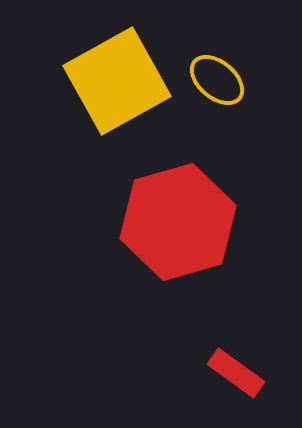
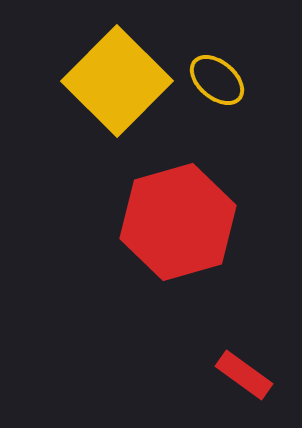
yellow square: rotated 16 degrees counterclockwise
red rectangle: moved 8 px right, 2 px down
